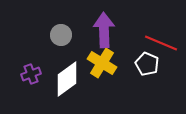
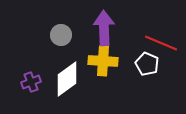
purple arrow: moved 2 px up
yellow cross: moved 1 px right, 2 px up; rotated 28 degrees counterclockwise
purple cross: moved 8 px down
